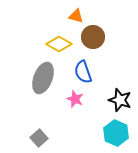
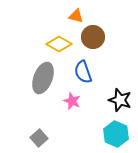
pink star: moved 3 px left, 2 px down
cyan hexagon: moved 1 px down
